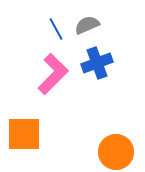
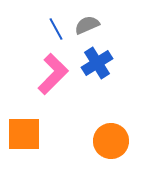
blue cross: rotated 12 degrees counterclockwise
orange circle: moved 5 px left, 11 px up
